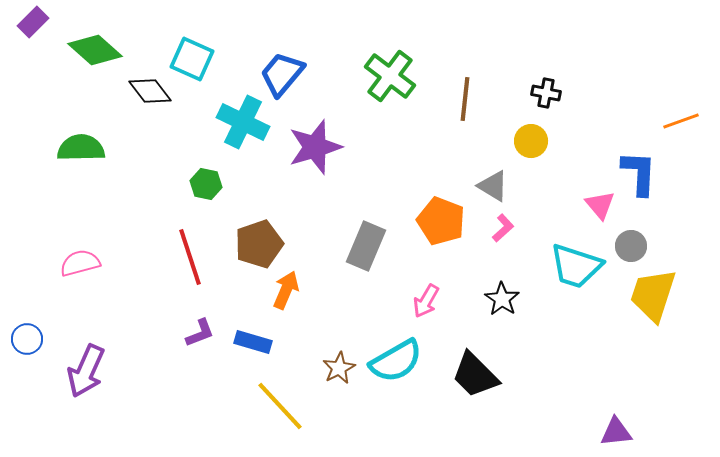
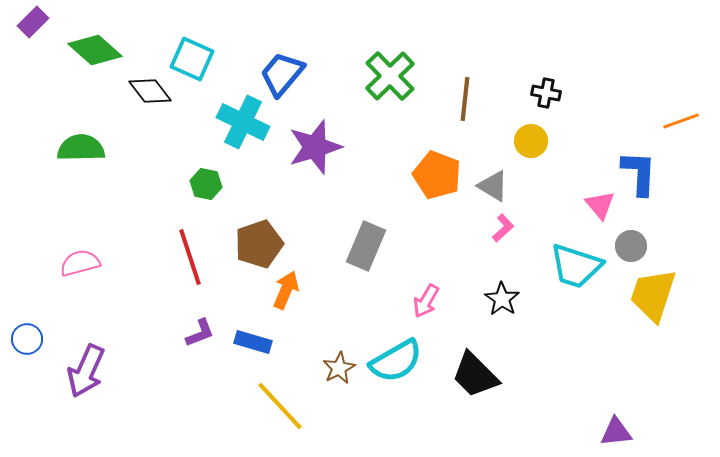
green cross: rotated 9 degrees clockwise
orange pentagon: moved 4 px left, 46 px up
